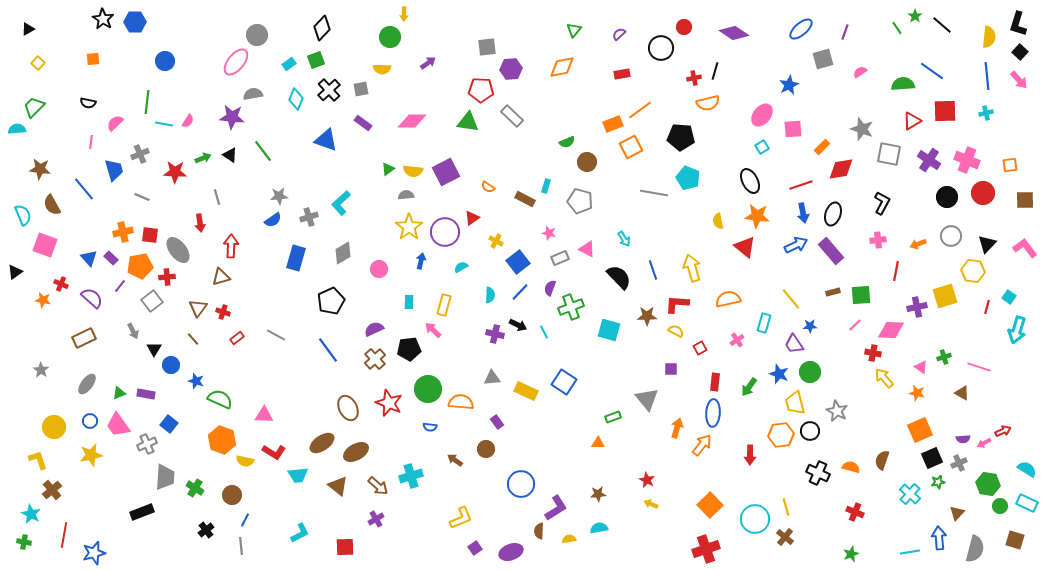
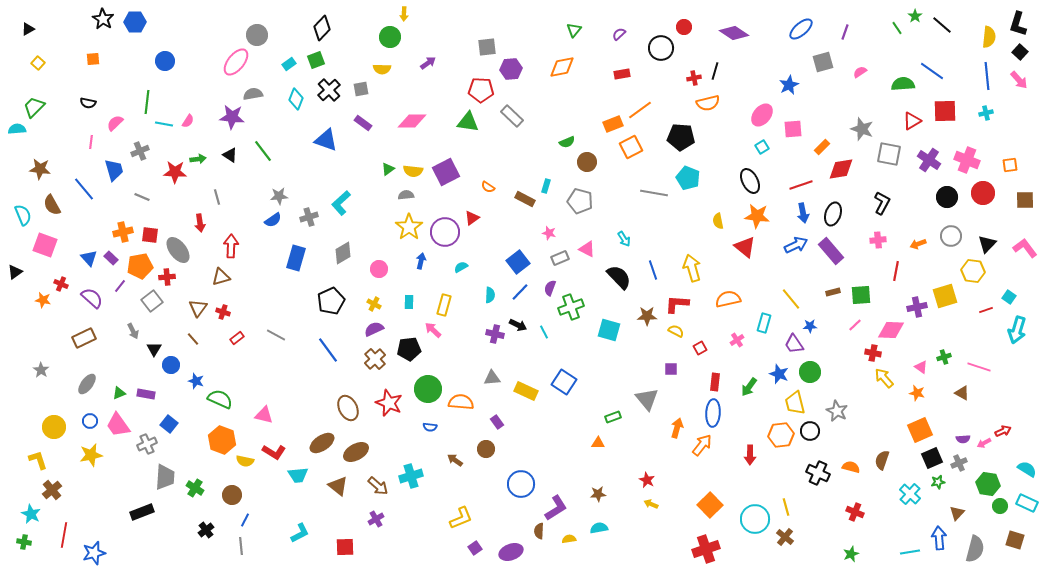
gray square at (823, 59): moved 3 px down
gray cross at (140, 154): moved 3 px up
green arrow at (203, 158): moved 5 px left, 1 px down; rotated 14 degrees clockwise
yellow cross at (496, 241): moved 122 px left, 63 px down
red line at (987, 307): moved 1 px left, 3 px down; rotated 56 degrees clockwise
pink triangle at (264, 415): rotated 12 degrees clockwise
